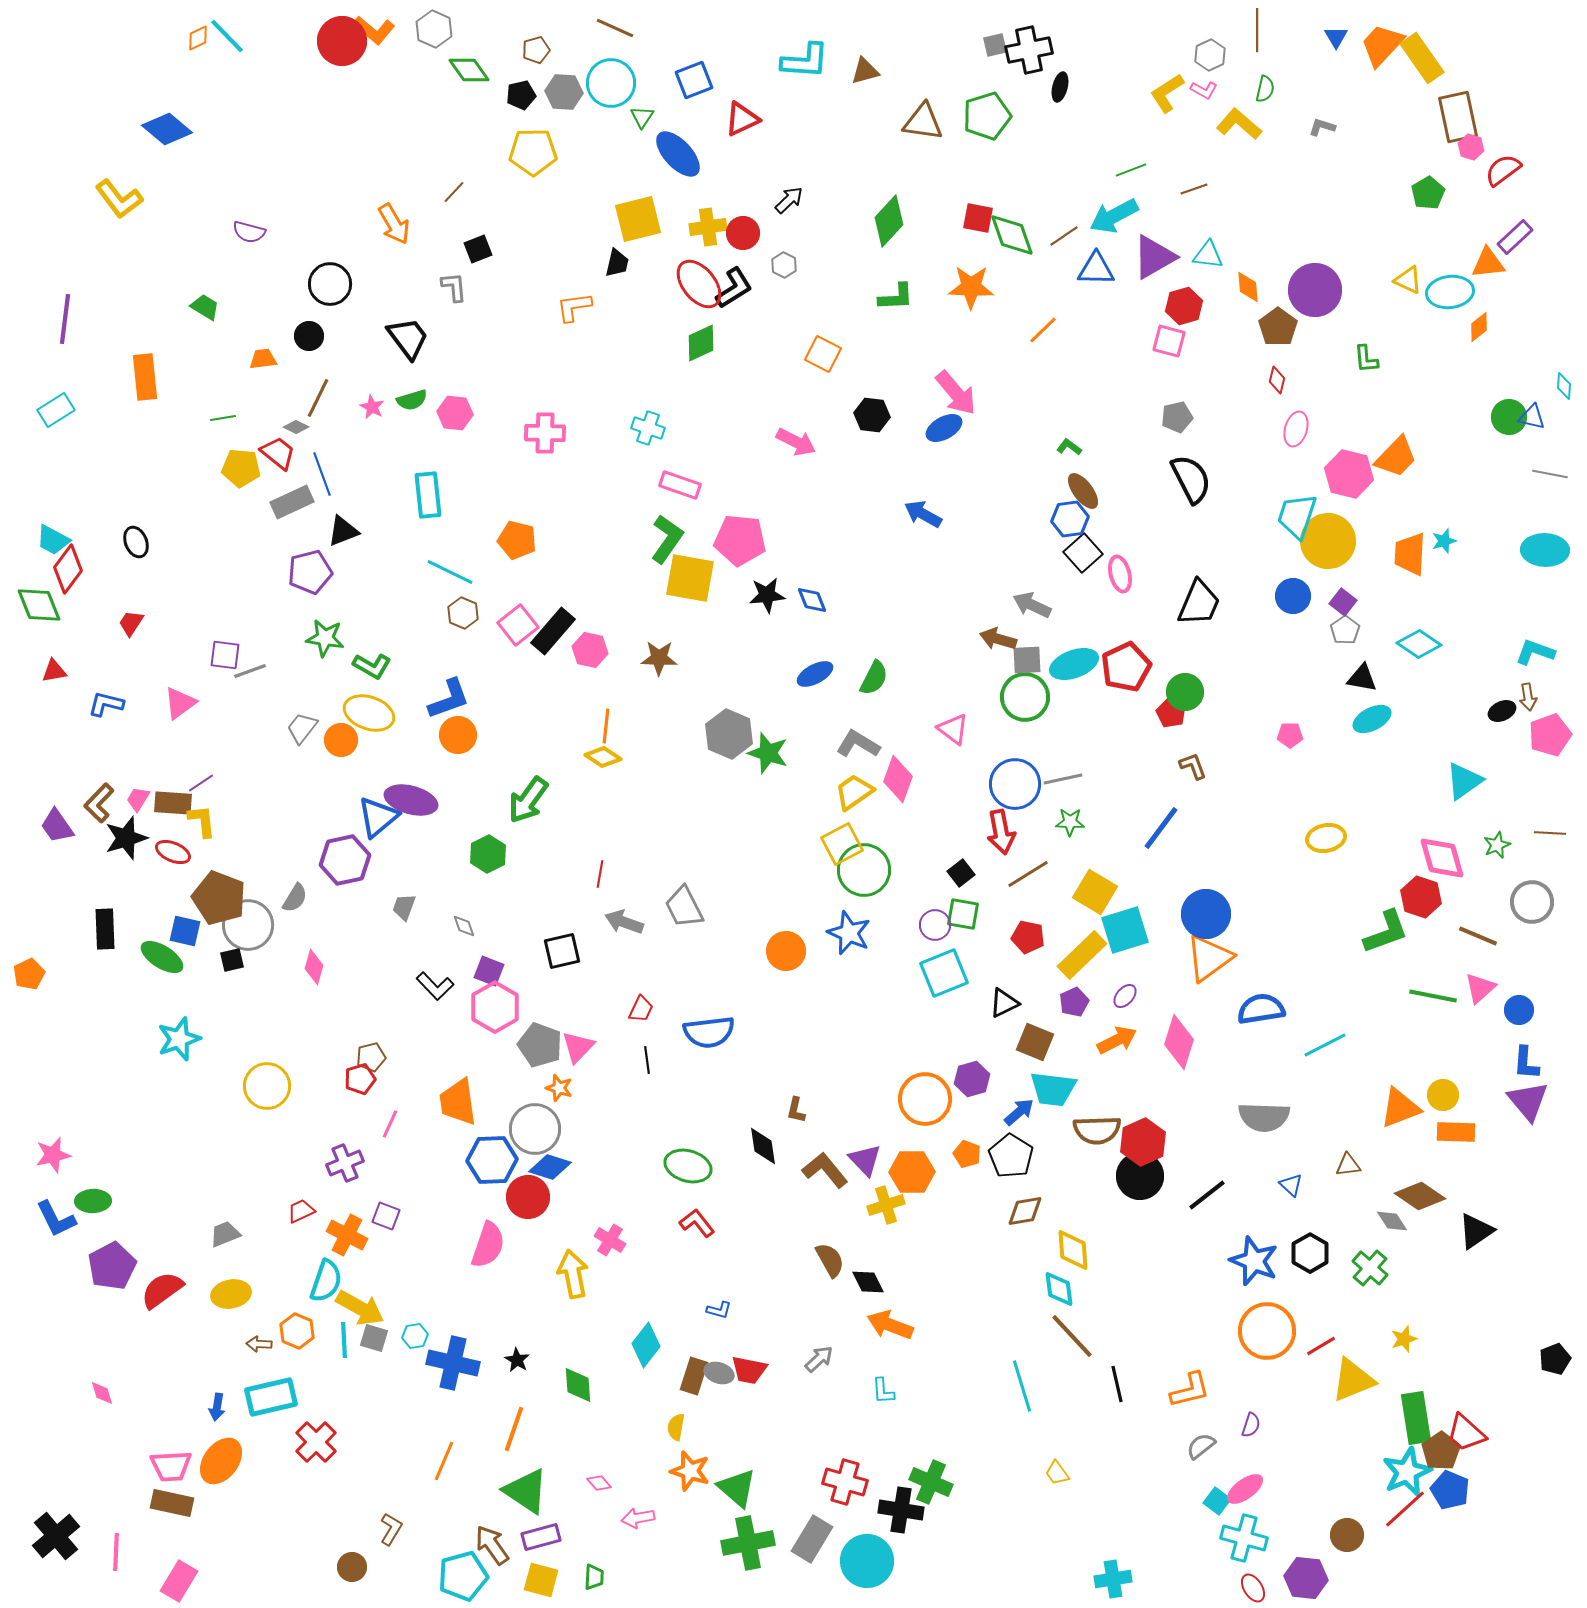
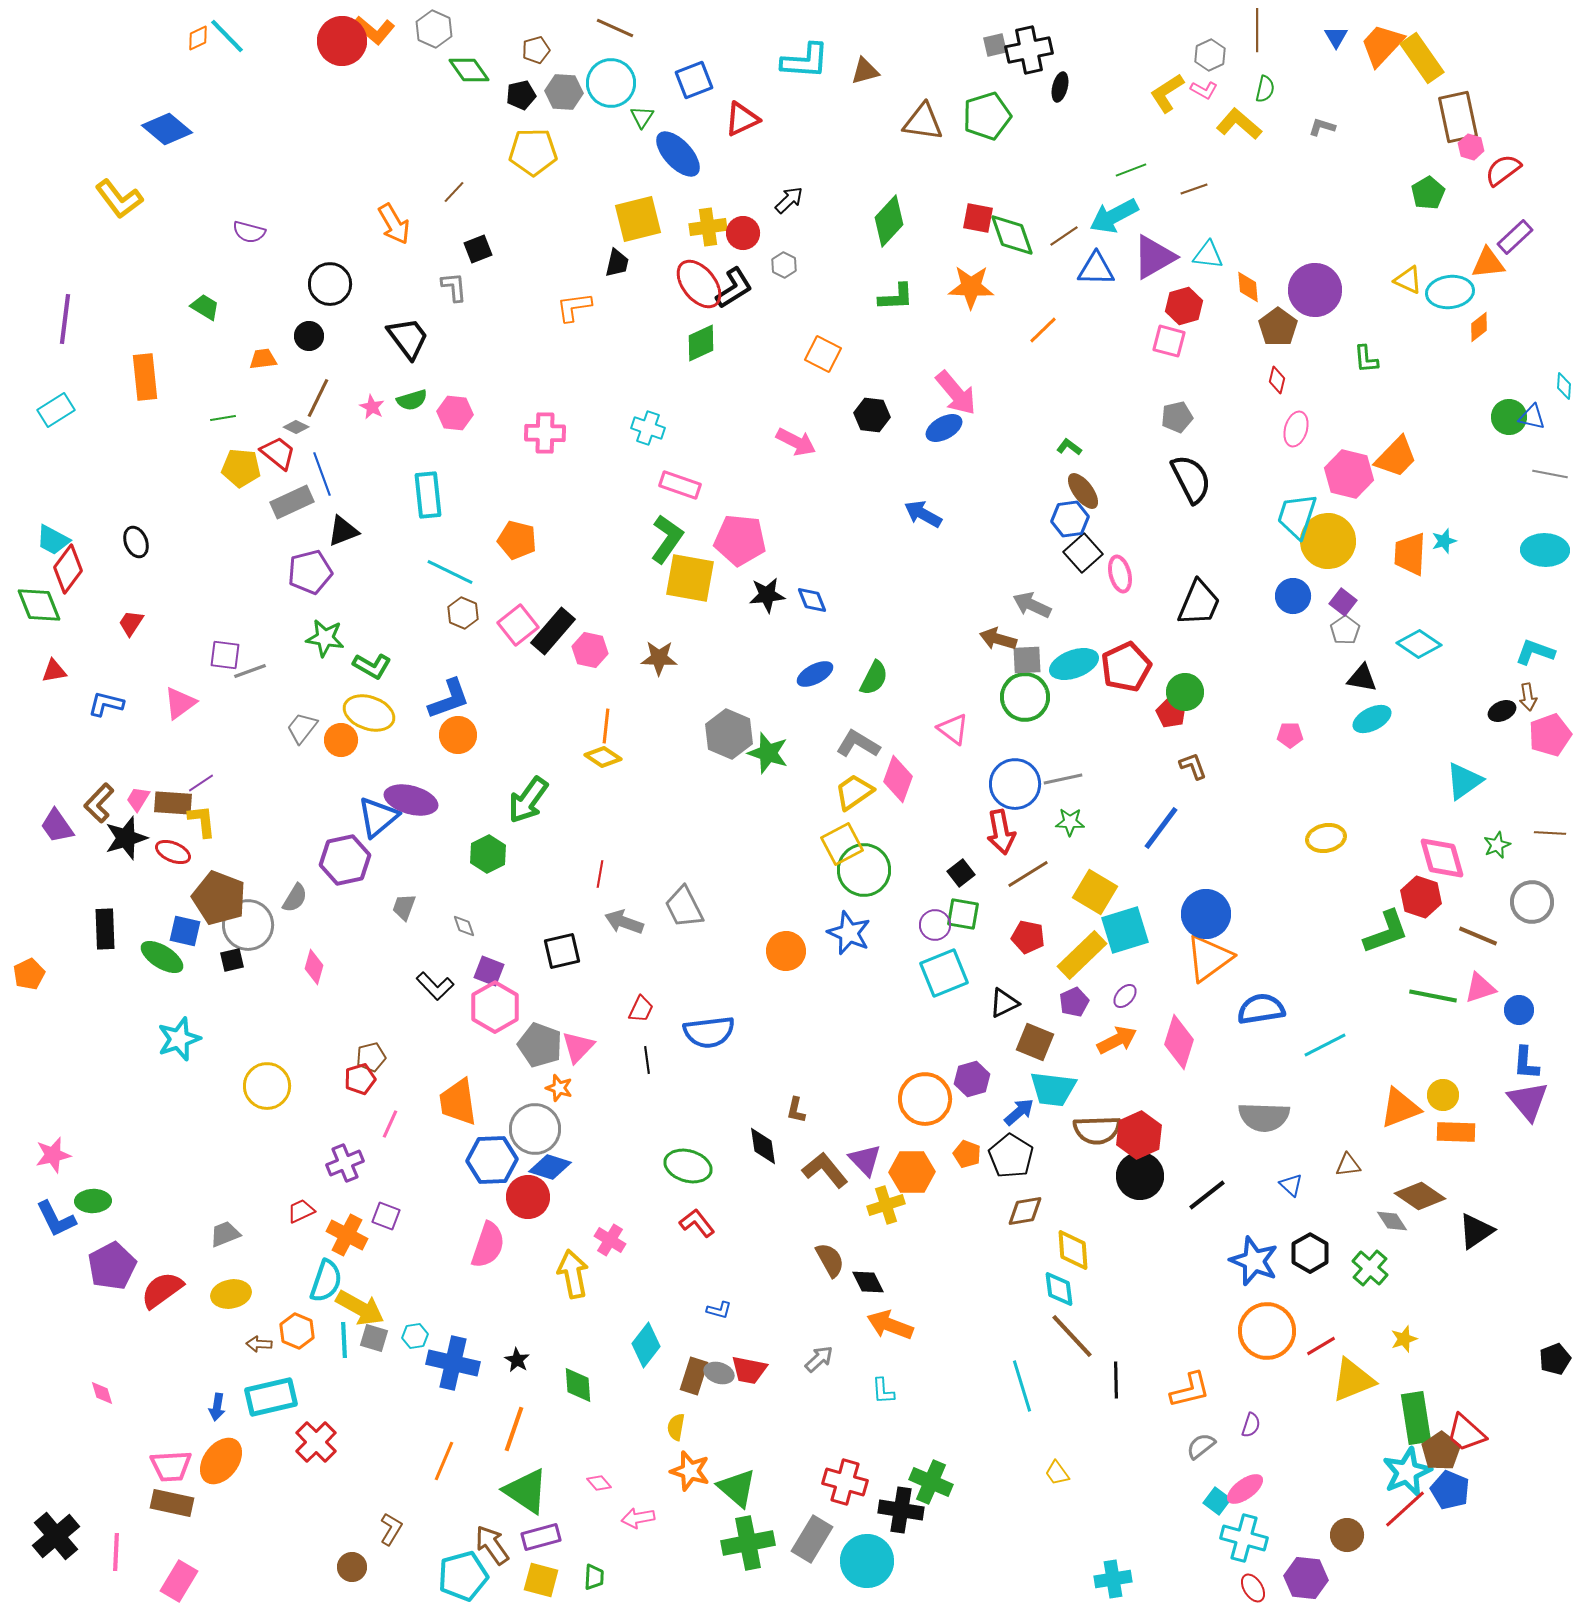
pink triangle at (1480, 988): rotated 24 degrees clockwise
red hexagon at (1143, 1142): moved 4 px left, 7 px up
black line at (1117, 1384): moved 1 px left, 4 px up; rotated 12 degrees clockwise
